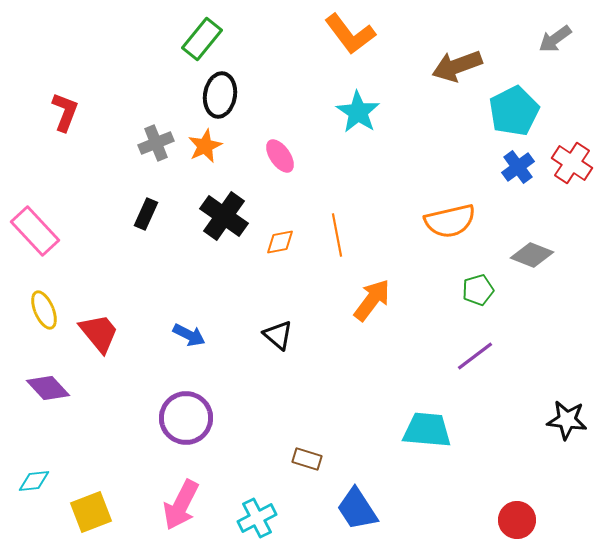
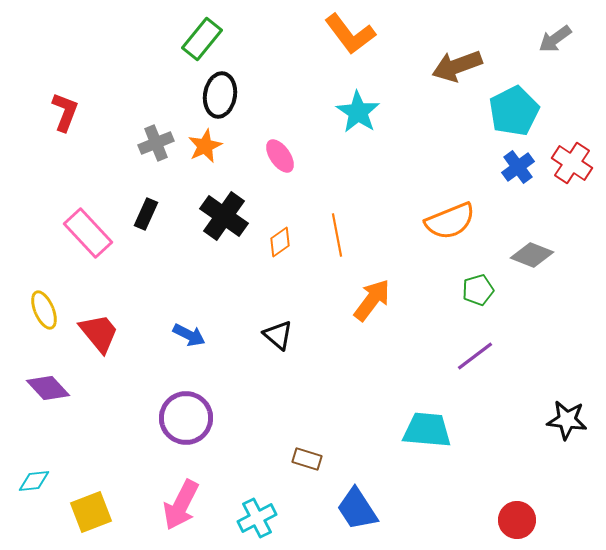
orange semicircle: rotated 9 degrees counterclockwise
pink rectangle: moved 53 px right, 2 px down
orange diamond: rotated 24 degrees counterclockwise
